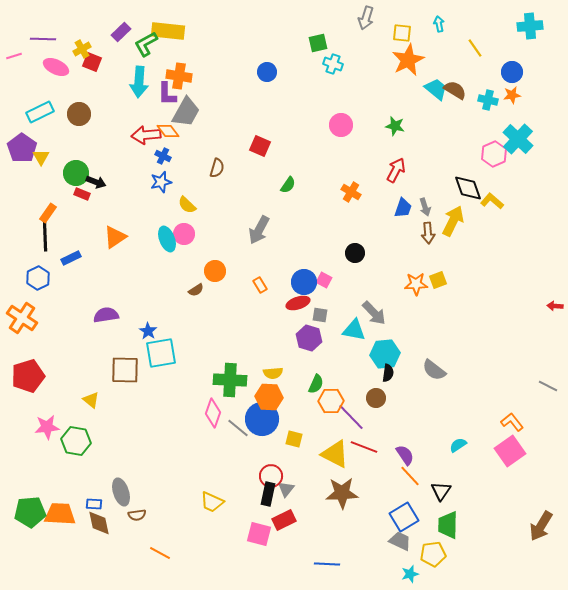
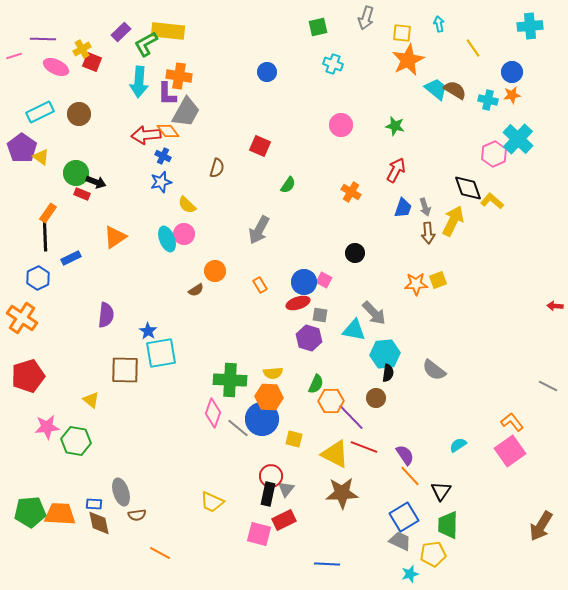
green square at (318, 43): moved 16 px up
yellow line at (475, 48): moved 2 px left
yellow triangle at (41, 157): rotated 24 degrees counterclockwise
purple semicircle at (106, 315): rotated 105 degrees clockwise
